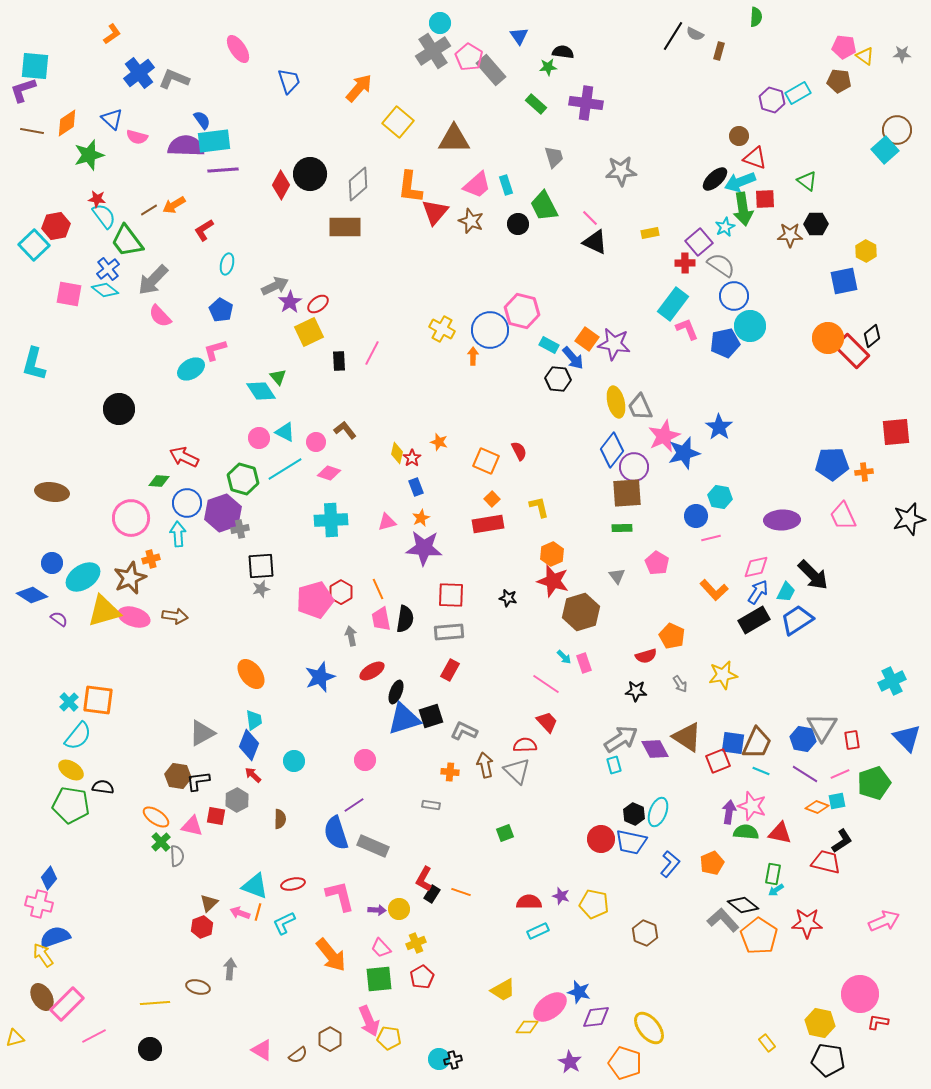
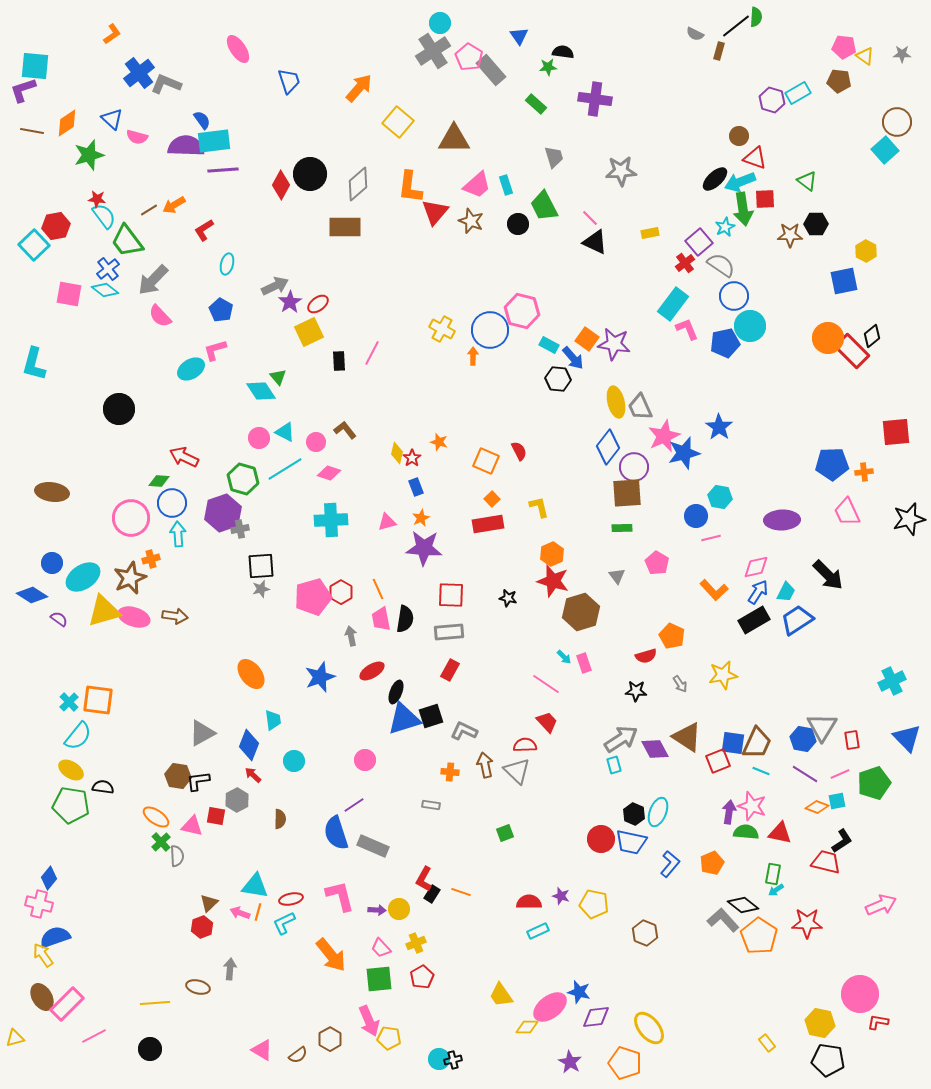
black line at (673, 36): moved 63 px right, 10 px up; rotated 20 degrees clockwise
gray L-shape at (174, 79): moved 8 px left, 5 px down
purple cross at (586, 103): moved 9 px right, 4 px up
brown circle at (897, 130): moved 8 px up
red cross at (685, 263): rotated 36 degrees counterclockwise
blue diamond at (612, 450): moved 4 px left, 3 px up
blue circle at (187, 503): moved 15 px left
pink trapezoid at (843, 516): moved 4 px right, 4 px up
black arrow at (813, 575): moved 15 px right
pink pentagon at (315, 600): moved 2 px left, 3 px up
cyan trapezoid at (254, 720): moved 19 px right
red ellipse at (293, 884): moved 2 px left, 15 px down
cyan triangle at (255, 886): rotated 12 degrees counterclockwise
pink arrow at (884, 921): moved 3 px left, 16 px up
yellow trapezoid at (503, 990): moved 2 px left, 5 px down; rotated 84 degrees clockwise
